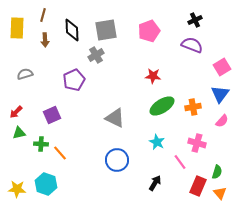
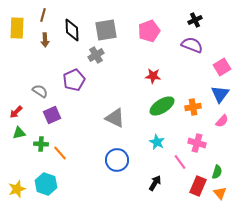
gray semicircle: moved 15 px right, 17 px down; rotated 49 degrees clockwise
yellow star: rotated 24 degrees counterclockwise
